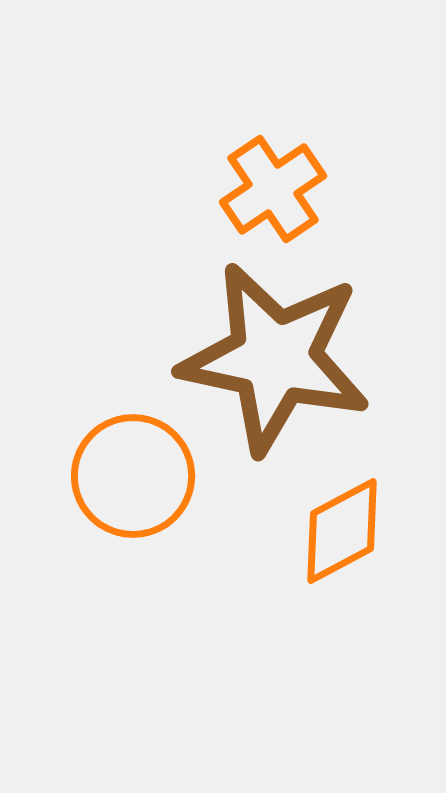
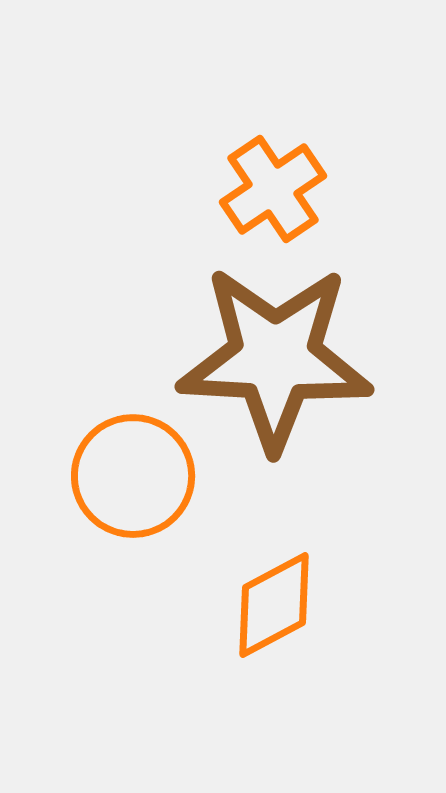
brown star: rotated 9 degrees counterclockwise
orange diamond: moved 68 px left, 74 px down
